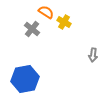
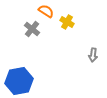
orange semicircle: moved 1 px up
yellow cross: moved 3 px right
blue hexagon: moved 6 px left, 2 px down
